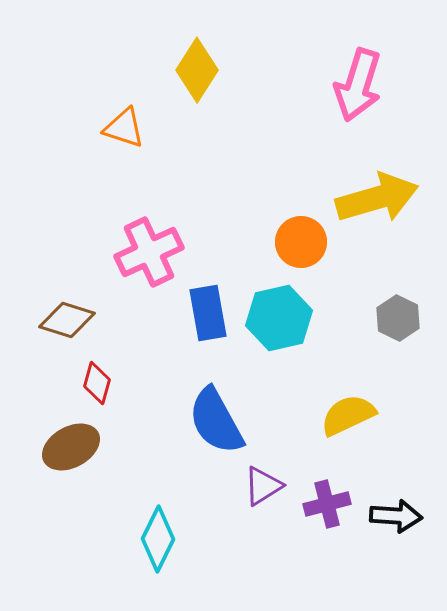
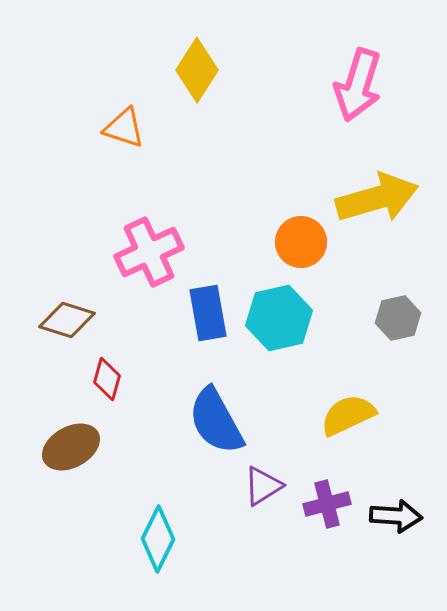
gray hexagon: rotated 21 degrees clockwise
red diamond: moved 10 px right, 4 px up
